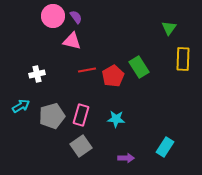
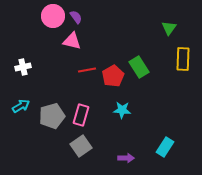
white cross: moved 14 px left, 7 px up
cyan star: moved 6 px right, 9 px up
